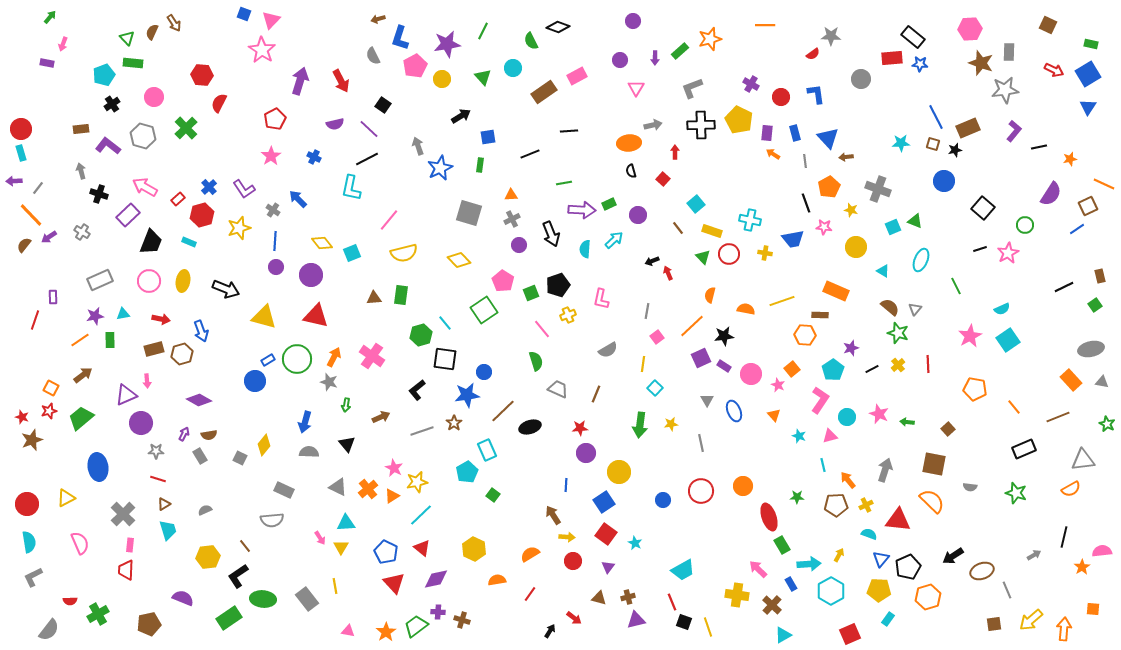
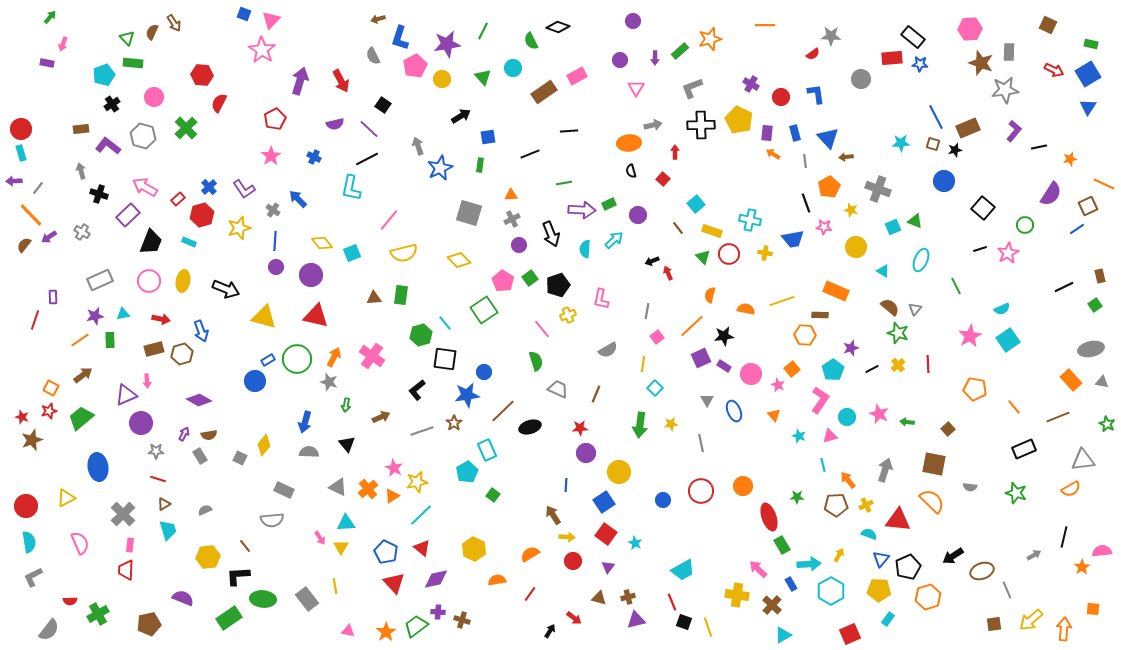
green square at (531, 293): moved 1 px left, 15 px up; rotated 14 degrees counterclockwise
red circle at (27, 504): moved 1 px left, 2 px down
black L-shape at (238, 576): rotated 30 degrees clockwise
